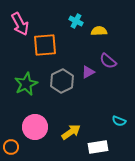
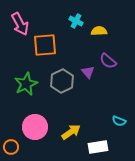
purple triangle: rotated 40 degrees counterclockwise
